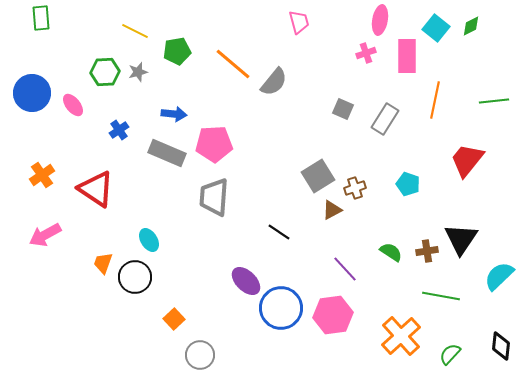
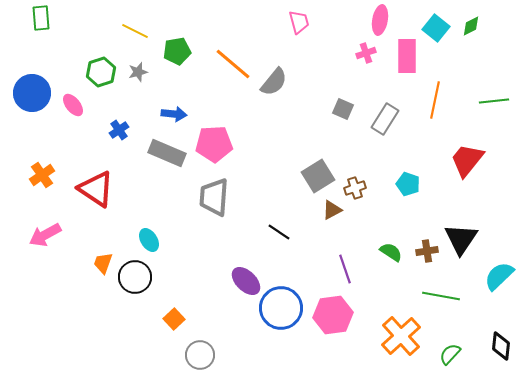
green hexagon at (105, 72): moved 4 px left; rotated 16 degrees counterclockwise
purple line at (345, 269): rotated 24 degrees clockwise
